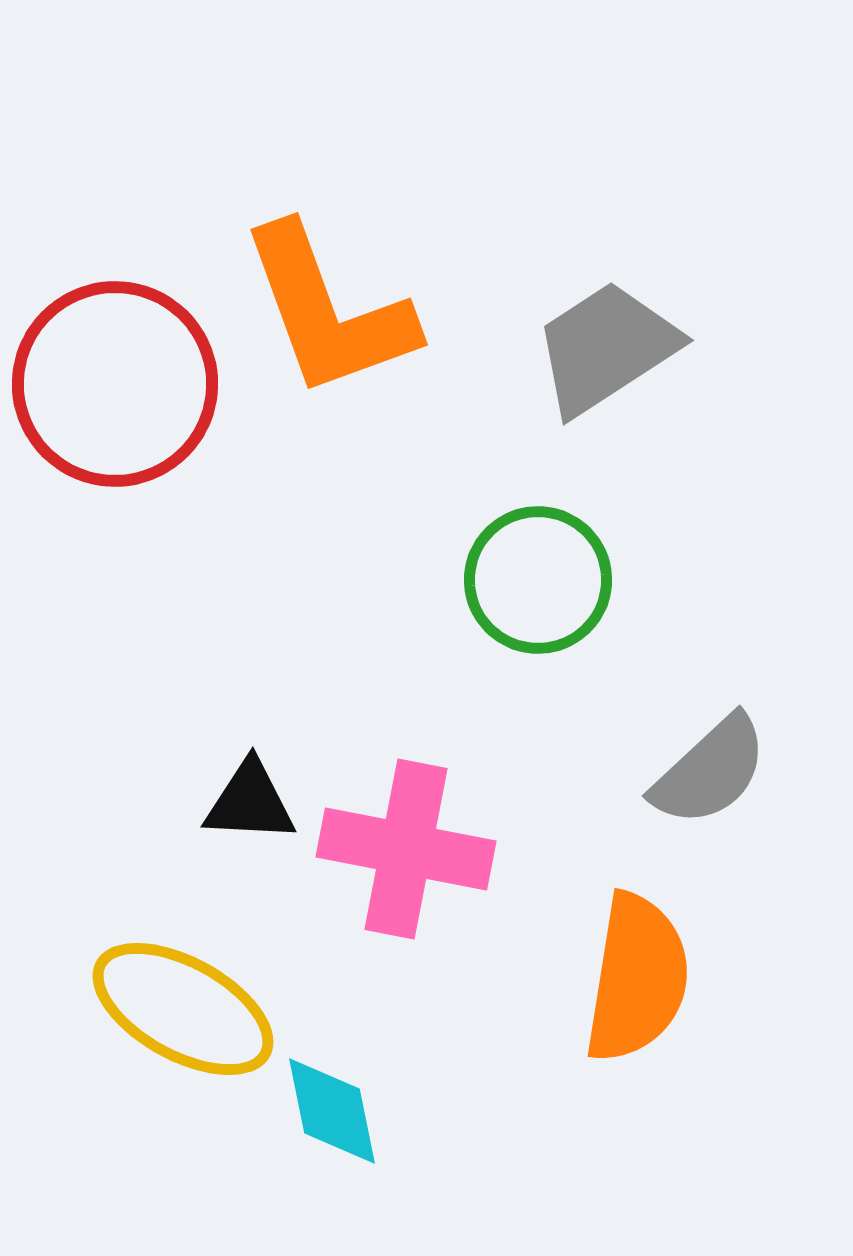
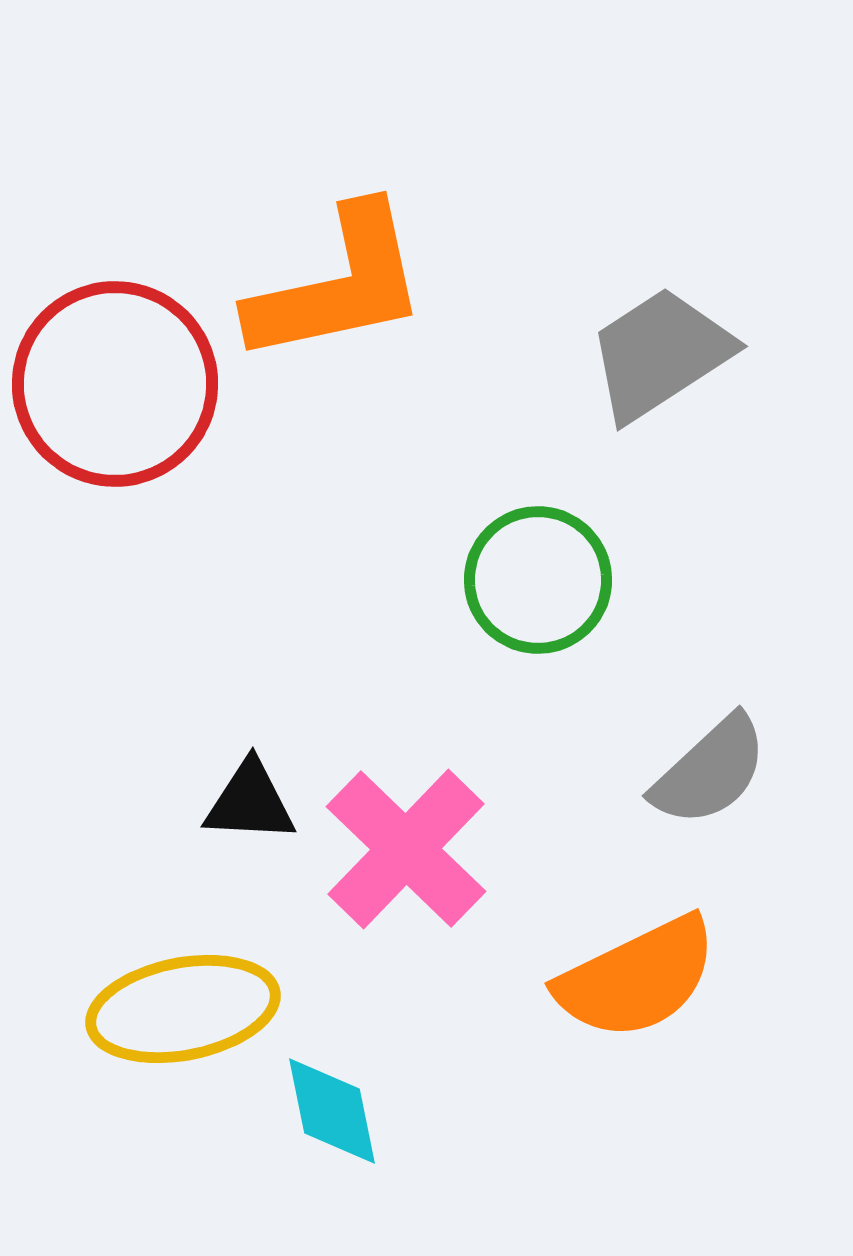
orange L-shape: moved 10 px right, 26 px up; rotated 82 degrees counterclockwise
gray trapezoid: moved 54 px right, 6 px down
pink cross: rotated 33 degrees clockwise
orange semicircle: rotated 55 degrees clockwise
yellow ellipse: rotated 40 degrees counterclockwise
